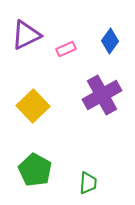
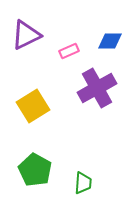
blue diamond: rotated 55 degrees clockwise
pink rectangle: moved 3 px right, 2 px down
purple cross: moved 5 px left, 7 px up
yellow square: rotated 12 degrees clockwise
green trapezoid: moved 5 px left
